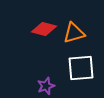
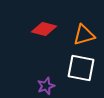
orange triangle: moved 10 px right, 2 px down
white square: rotated 16 degrees clockwise
